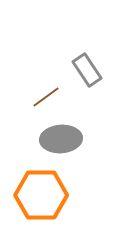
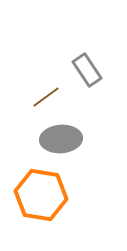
orange hexagon: rotated 9 degrees clockwise
